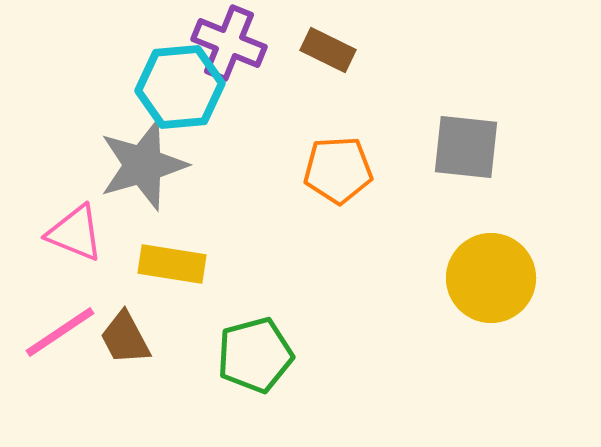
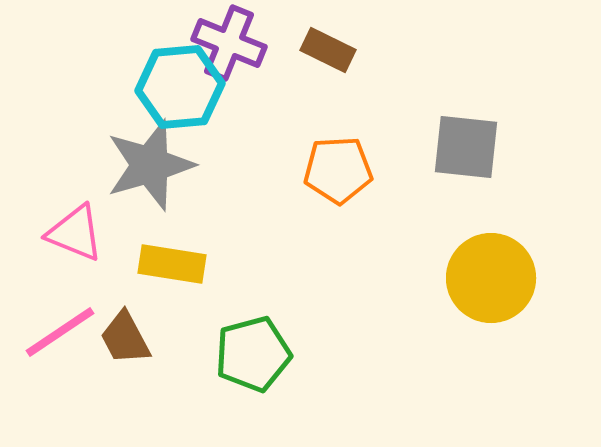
gray star: moved 7 px right
green pentagon: moved 2 px left, 1 px up
